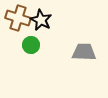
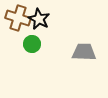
black star: moved 2 px left, 1 px up
green circle: moved 1 px right, 1 px up
